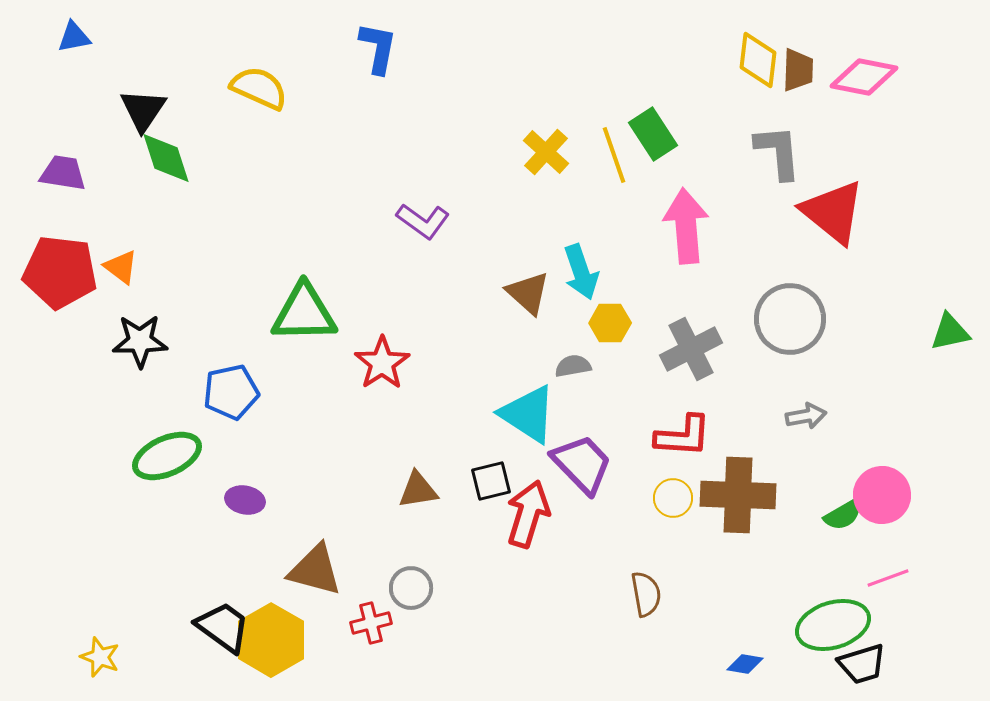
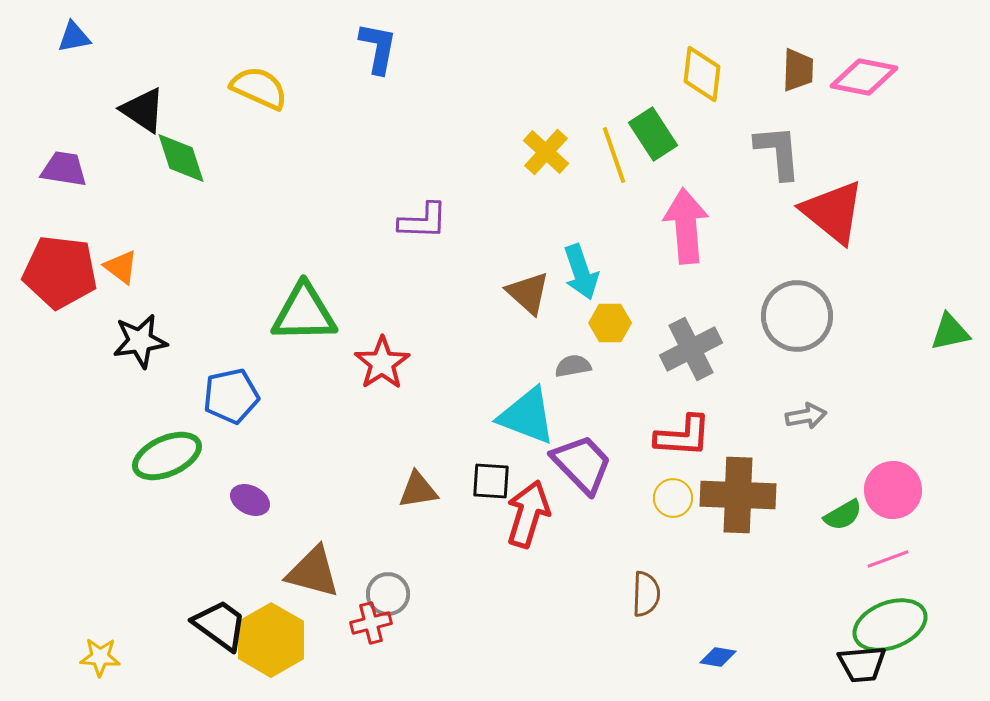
yellow diamond at (758, 60): moved 56 px left, 14 px down
black triangle at (143, 110): rotated 30 degrees counterclockwise
green diamond at (166, 158): moved 15 px right
purple trapezoid at (63, 173): moved 1 px right, 4 px up
purple L-shape at (423, 221): rotated 34 degrees counterclockwise
gray circle at (790, 319): moved 7 px right, 3 px up
black star at (140, 341): rotated 8 degrees counterclockwise
blue pentagon at (231, 392): moved 4 px down
cyan triangle at (528, 414): moved 1 px left, 2 px down; rotated 12 degrees counterclockwise
black square at (491, 481): rotated 18 degrees clockwise
pink circle at (882, 495): moved 11 px right, 5 px up
purple ellipse at (245, 500): moved 5 px right; rotated 15 degrees clockwise
brown triangle at (315, 570): moved 2 px left, 2 px down
pink line at (888, 578): moved 19 px up
gray circle at (411, 588): moved 23 px left, 6 px down
brown semicircle at (646, 594): rotated 12 degrees clockwise
green ellipse at (833, 625): moved 57 px right; rotated 4 degrees counterclockwise
black trapezoid at (223, 627): moved 3 px left, 2 px up
yellow star at (100, 657): rotated 18 degrees counterclockwise
blue diamond at (745, 664): moved 27 px left, 7 px up
black trapezoid at (862, 664): rotated 12 degrees clockwise
